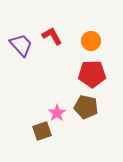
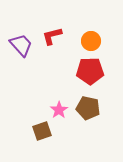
red L-shape: rotated 75 degrees counterclockwise
red pentagon: moved 2 px left, 3 px up
brown pentagon: moved 2 px right, 1 px down
pink star: moved 2 px right, 3 px up
